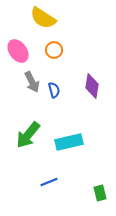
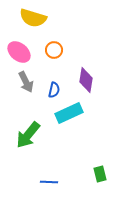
yellow semicircle: moved 10 px left; rotated 16 degrees counterclockwise
pink ellipse: moved 1 px right, 1 px down; rotated 15 degrees counterclockwise
gray arrow: moved 6 px left
purple diamond: moved 6 px left, 6 px up
blue semicircle: rotated 28 degrees clockwise
cyan rectangle: moved 29 px up; rotated 12 degrees counterclockwise
blue line: rotated 24 degrees clockwise
green rectangle: moved 19 px up
